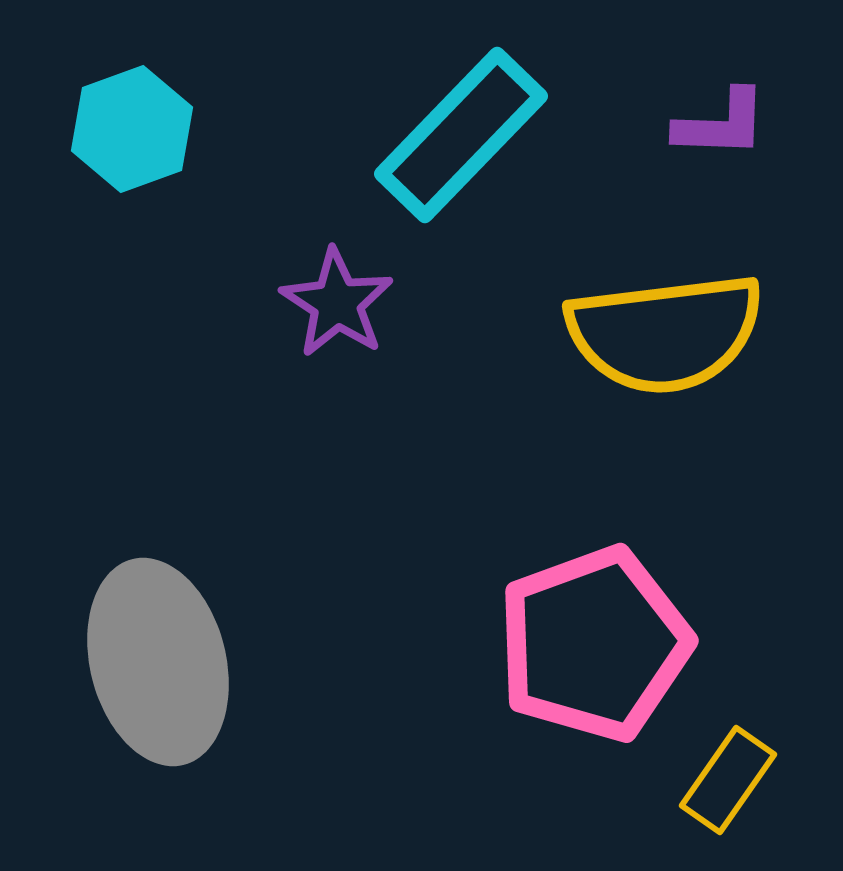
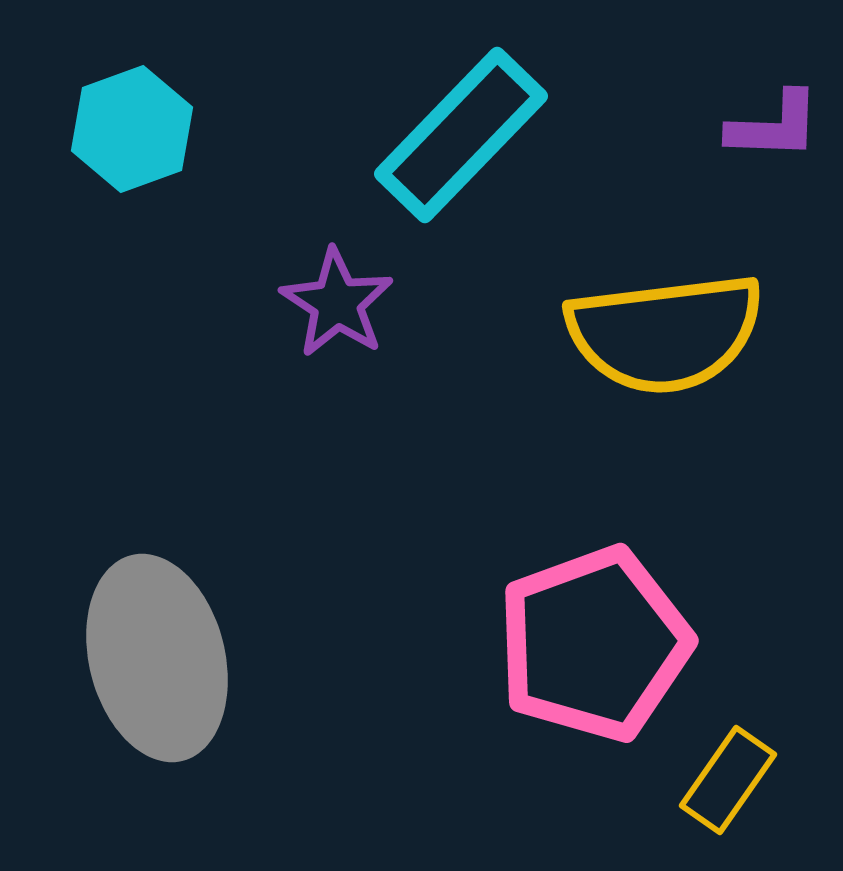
purple L-shape: moved 53 px right, 2 px down
gray ellipse: moved 1 px left, 4 px up
